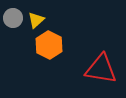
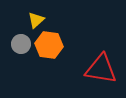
gray circle: moved 8 px right, 26 px down
orange hexagon: rotated 20 degrees counterclockwise
